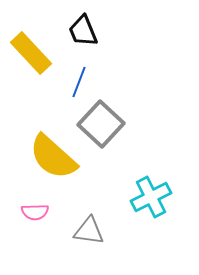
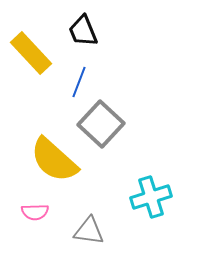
yellow semicircle: moved 1 px right, 3 px down
cyan cross: rotated 9 degrees clockwise
